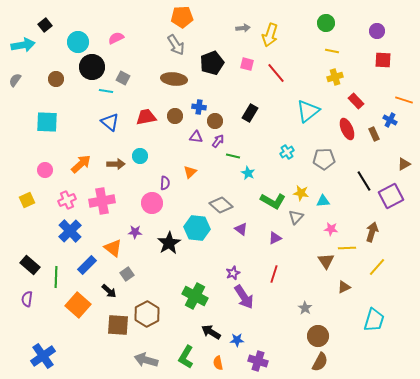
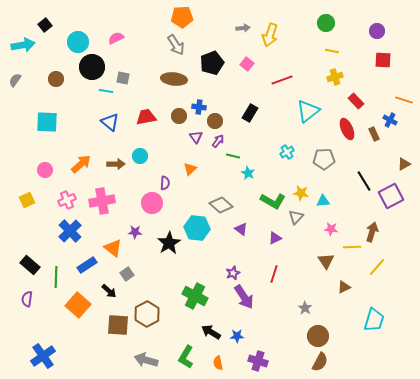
pink square at (247, 64): rotated 24 degrees clockwise
red line at (276, 73): moved 6 px right, 7 px down; rotated 70 degrees counterclockwise
gray square at (123, 78): rotated 16 degrees counterclockwise
brown circle at (175, 116): moved 4 px right
purple triangle at (196, 137): rotated 48 degrees clockwise
orange triangle at (190, 172): moved 3 px up
yellow line at (347, 248): moved 5 px right, 1 px up
blue rectangle at (87, 265): rotated 12 degrees clockwise
blue star at (237, 340): moved 4 px up
